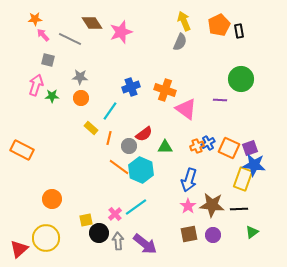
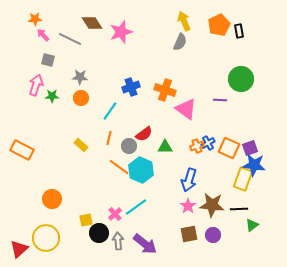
yellow rectangle at (91, 128): moved 10 px left, 17 px down
green triangle at (252, 232): moved 7 px up
